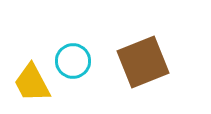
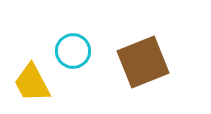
cyan circle: moved 10 px up
